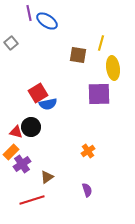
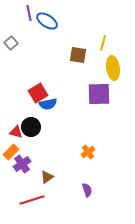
yellow line: moved 2 px right
orange cross: moved 1 px down
